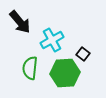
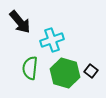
cyan cross: rotated 10 degrees clockwise
black square: moved 8 px right, 17 px down
green hexagon: rotated 20 degrees clockwise
